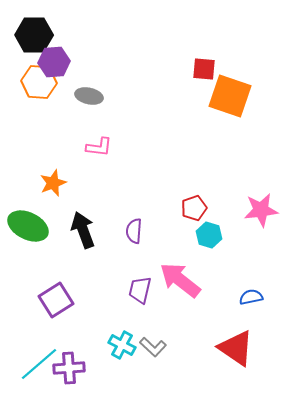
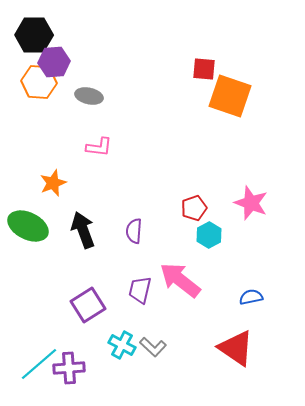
pink star: moved 10 px left, 7 px up; rotated 28 degrees clockwise
cyan hexagon: rotated 15 degrees clockwise
purple square: moved 32 px right, 5 px down
